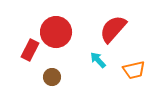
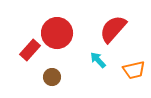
red circle: moved 1 px right, 1 px down
red rectangle: rotated 15 degrees clockwise
